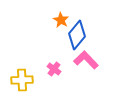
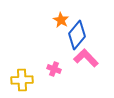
pink L-shape: moved 2 px up
pink cross: rotated 16 degrees counterclockwise
